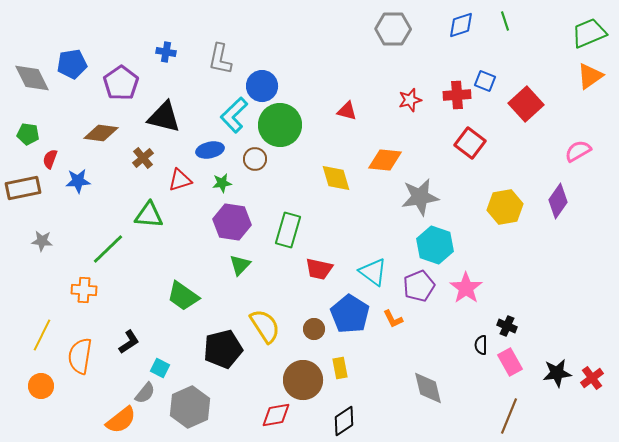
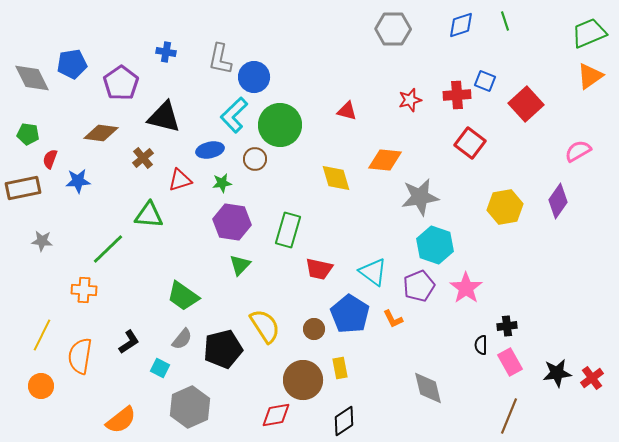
blue circle at (262, 86): moved 8 px left, 9 px up
black cross at (507, 326): rotated 30 degrees counterclockwise
gray semicircle at (145, 393): moved 37 px right, 54 px up
